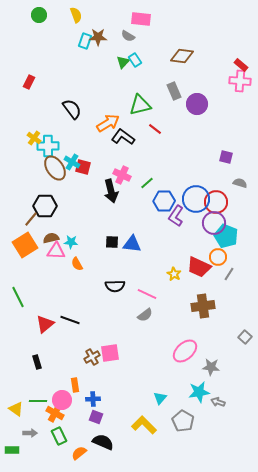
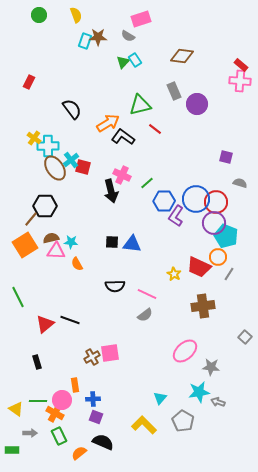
pink rectangle at (141, 19): rotated 24 degrees counterclockwise
cyan cross at (72, 162): moved 1 px left, 2 px up; rotated 21 degrees clockwise
